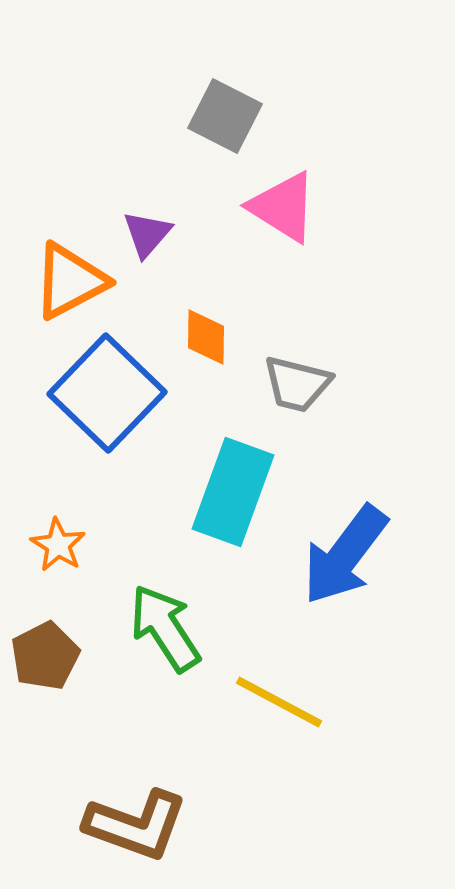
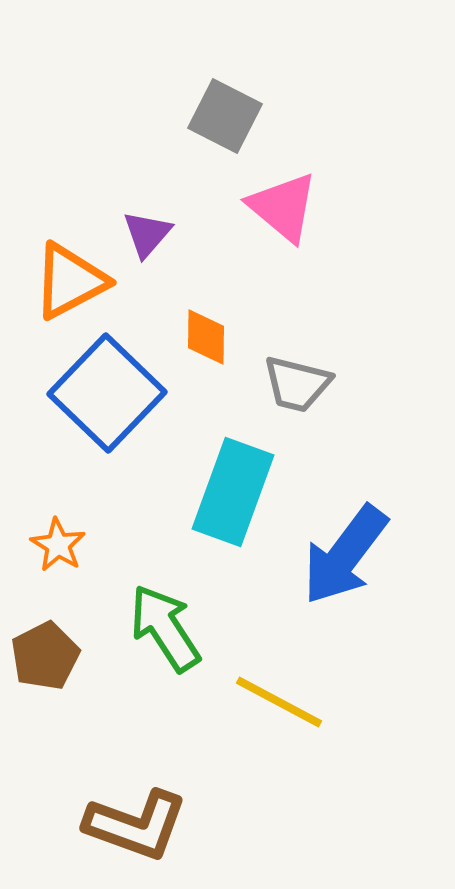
pink triangle: rotated 8 degrees clockwise
